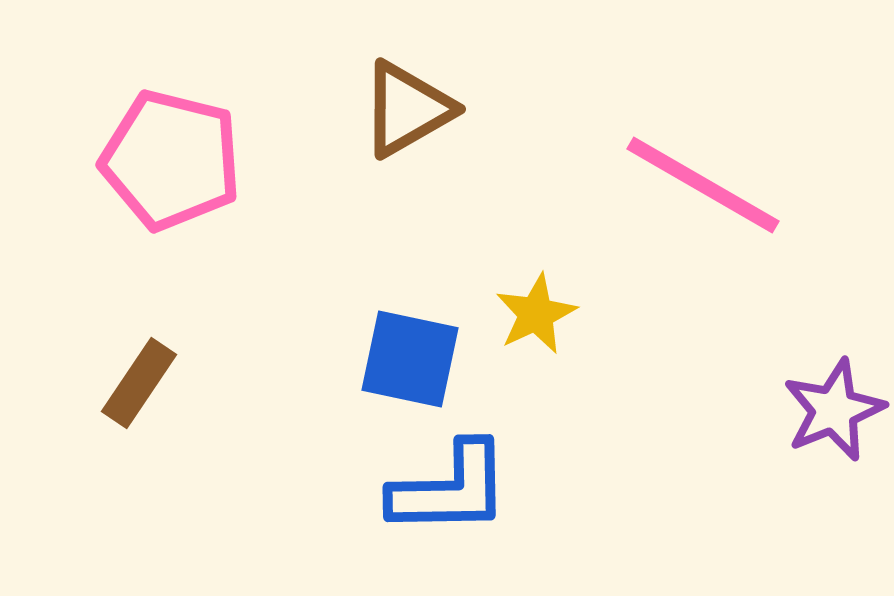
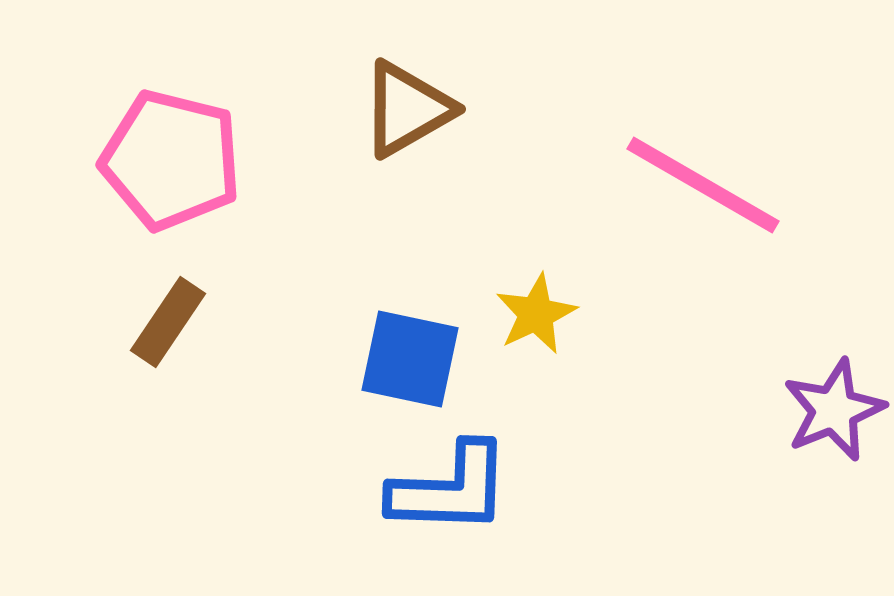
brown rectangle: moved 29 px right, 61 px up
blue L-shape: rotated 3 degrees clockwise
